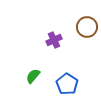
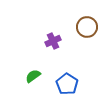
purple cross: moved 1 px left, 1 px down
green semicircle: rotated 14 degrees clockwise
